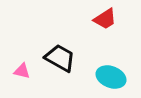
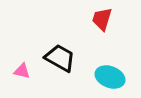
red trapezoid: moved 3 px left; rotated 140 degrees clockwise
cyan ellipse: moved 1 px left
